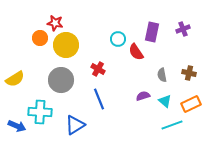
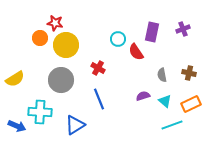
red cross: moved 1 px up
